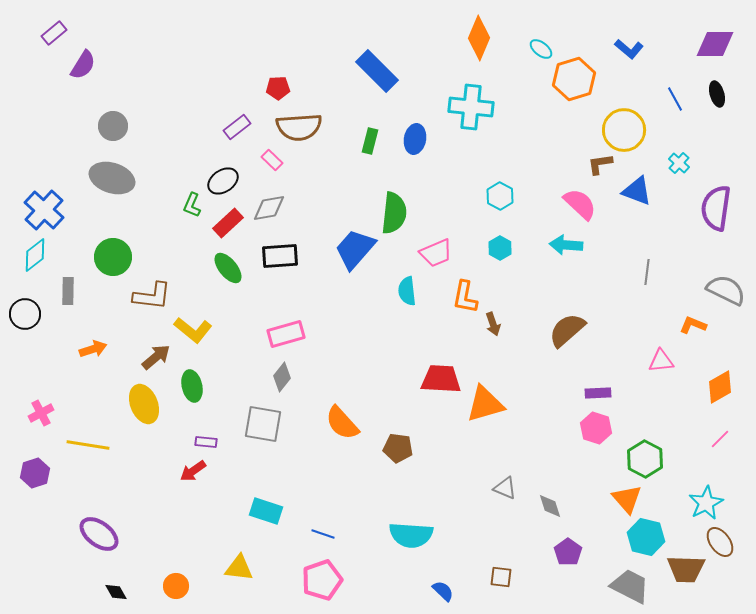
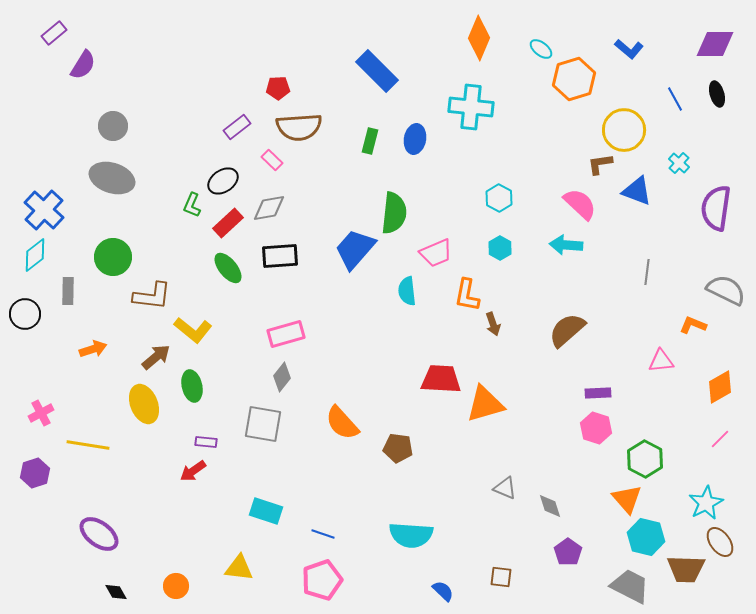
cyan hexagon at (500, 196): moved 1 px left, 2 px down
orange L-shape at (465, 297): moved 2 px right, 2 px up
